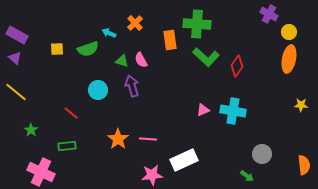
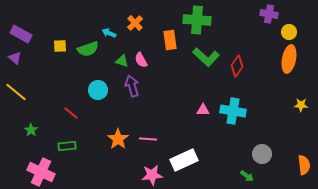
purple cross: rotated 18 degrees counterclockwise
green cross: moved 4 px up
purple rectangle: moved 4 px right, 1 px up
yellow square: moved 3 px right, 3 px up
pink triangle: rotated 24 degrees clockwise
